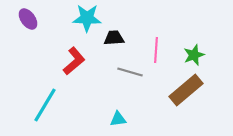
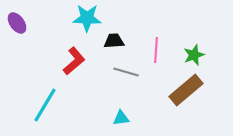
purple ellipse: moved 11 px left, 4 px down
black trapezoid: moved 3 px down
gray line: moved 4 px left
cyan triangle: moved 3 px right, 1 px up
